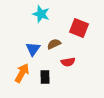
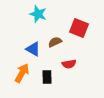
cyan star: moved 3 px left
brown semicircle: moved 1 px right, 2 px up
blue triangle: rotated 35 degrees counterclockwise
red semicircle: moved 1 px right, 2 px down
black rectangle: moved 2 px right
